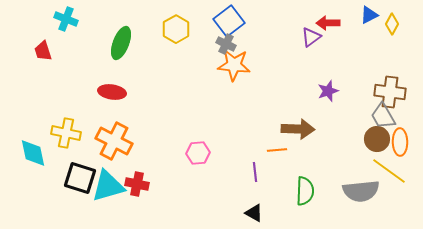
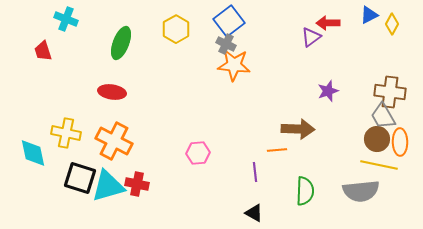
yellow line: moved 10 px left, 6 px up; rotated 24 degrees counterclockwise
